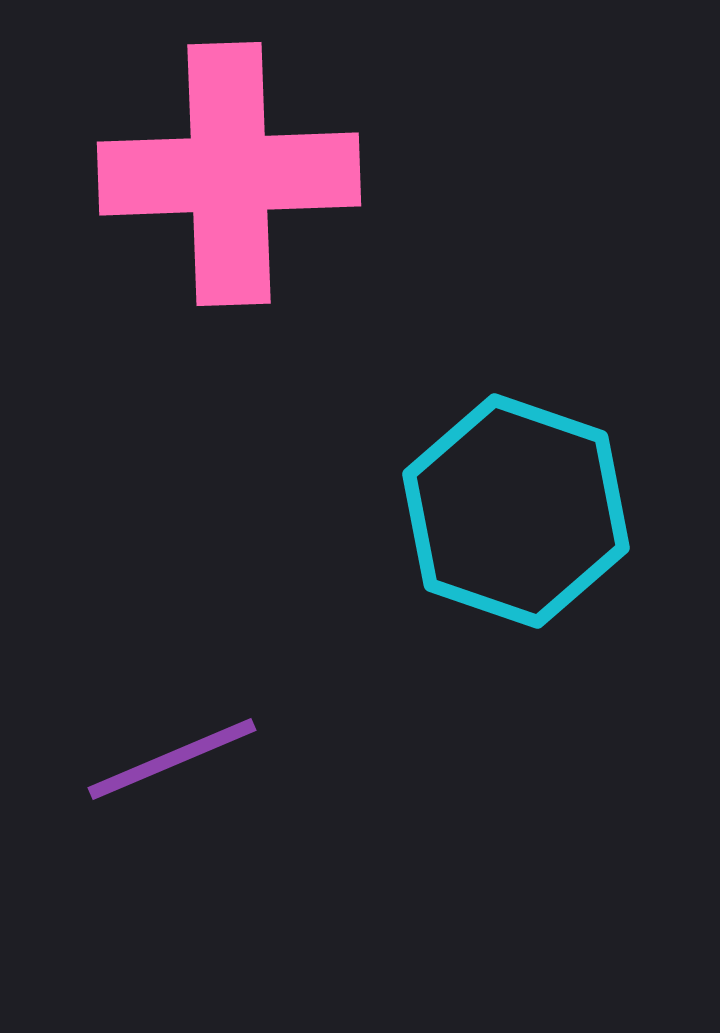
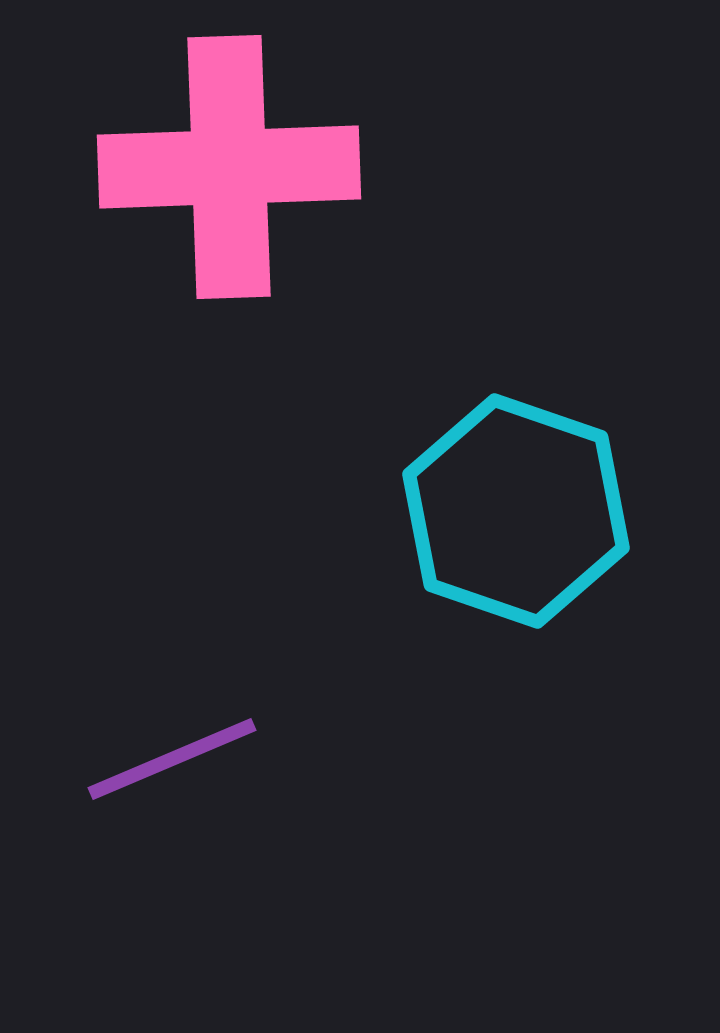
pink cross: moved 7 px up
